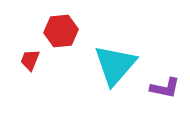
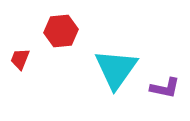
red trapezoid: moved 10 px left, 1 px up
cyan triangle: moved 1 px right, 4 px down; rotated 6 degrees counterclockwise
